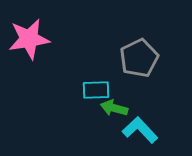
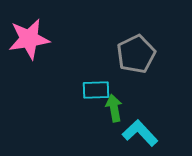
gray pentagon: moved 3 px left, 4 px up
green arrow: rotated 64 degrees clockwise
cyan L-shape: moved 3 px down
